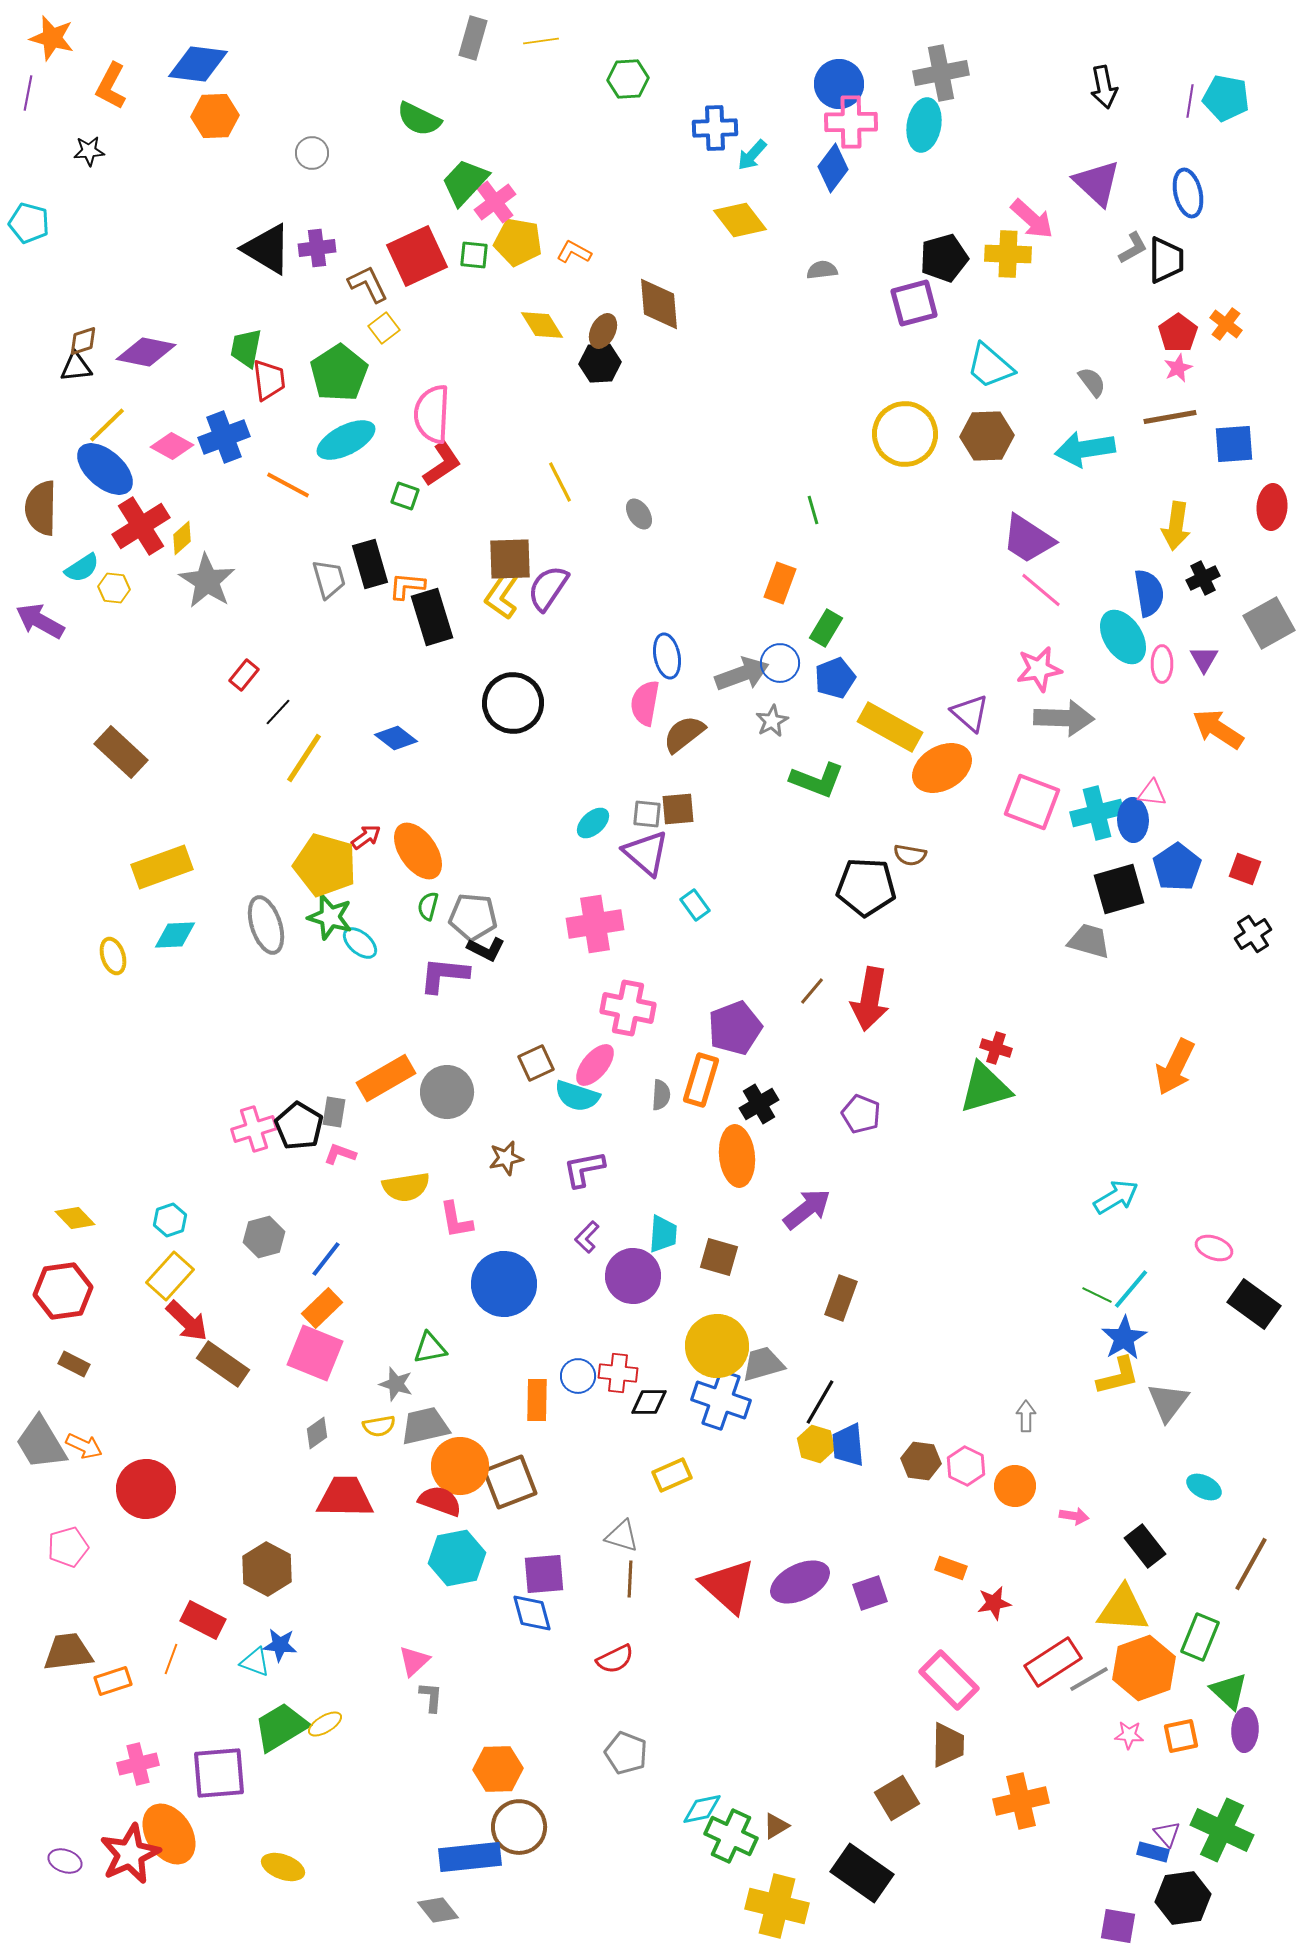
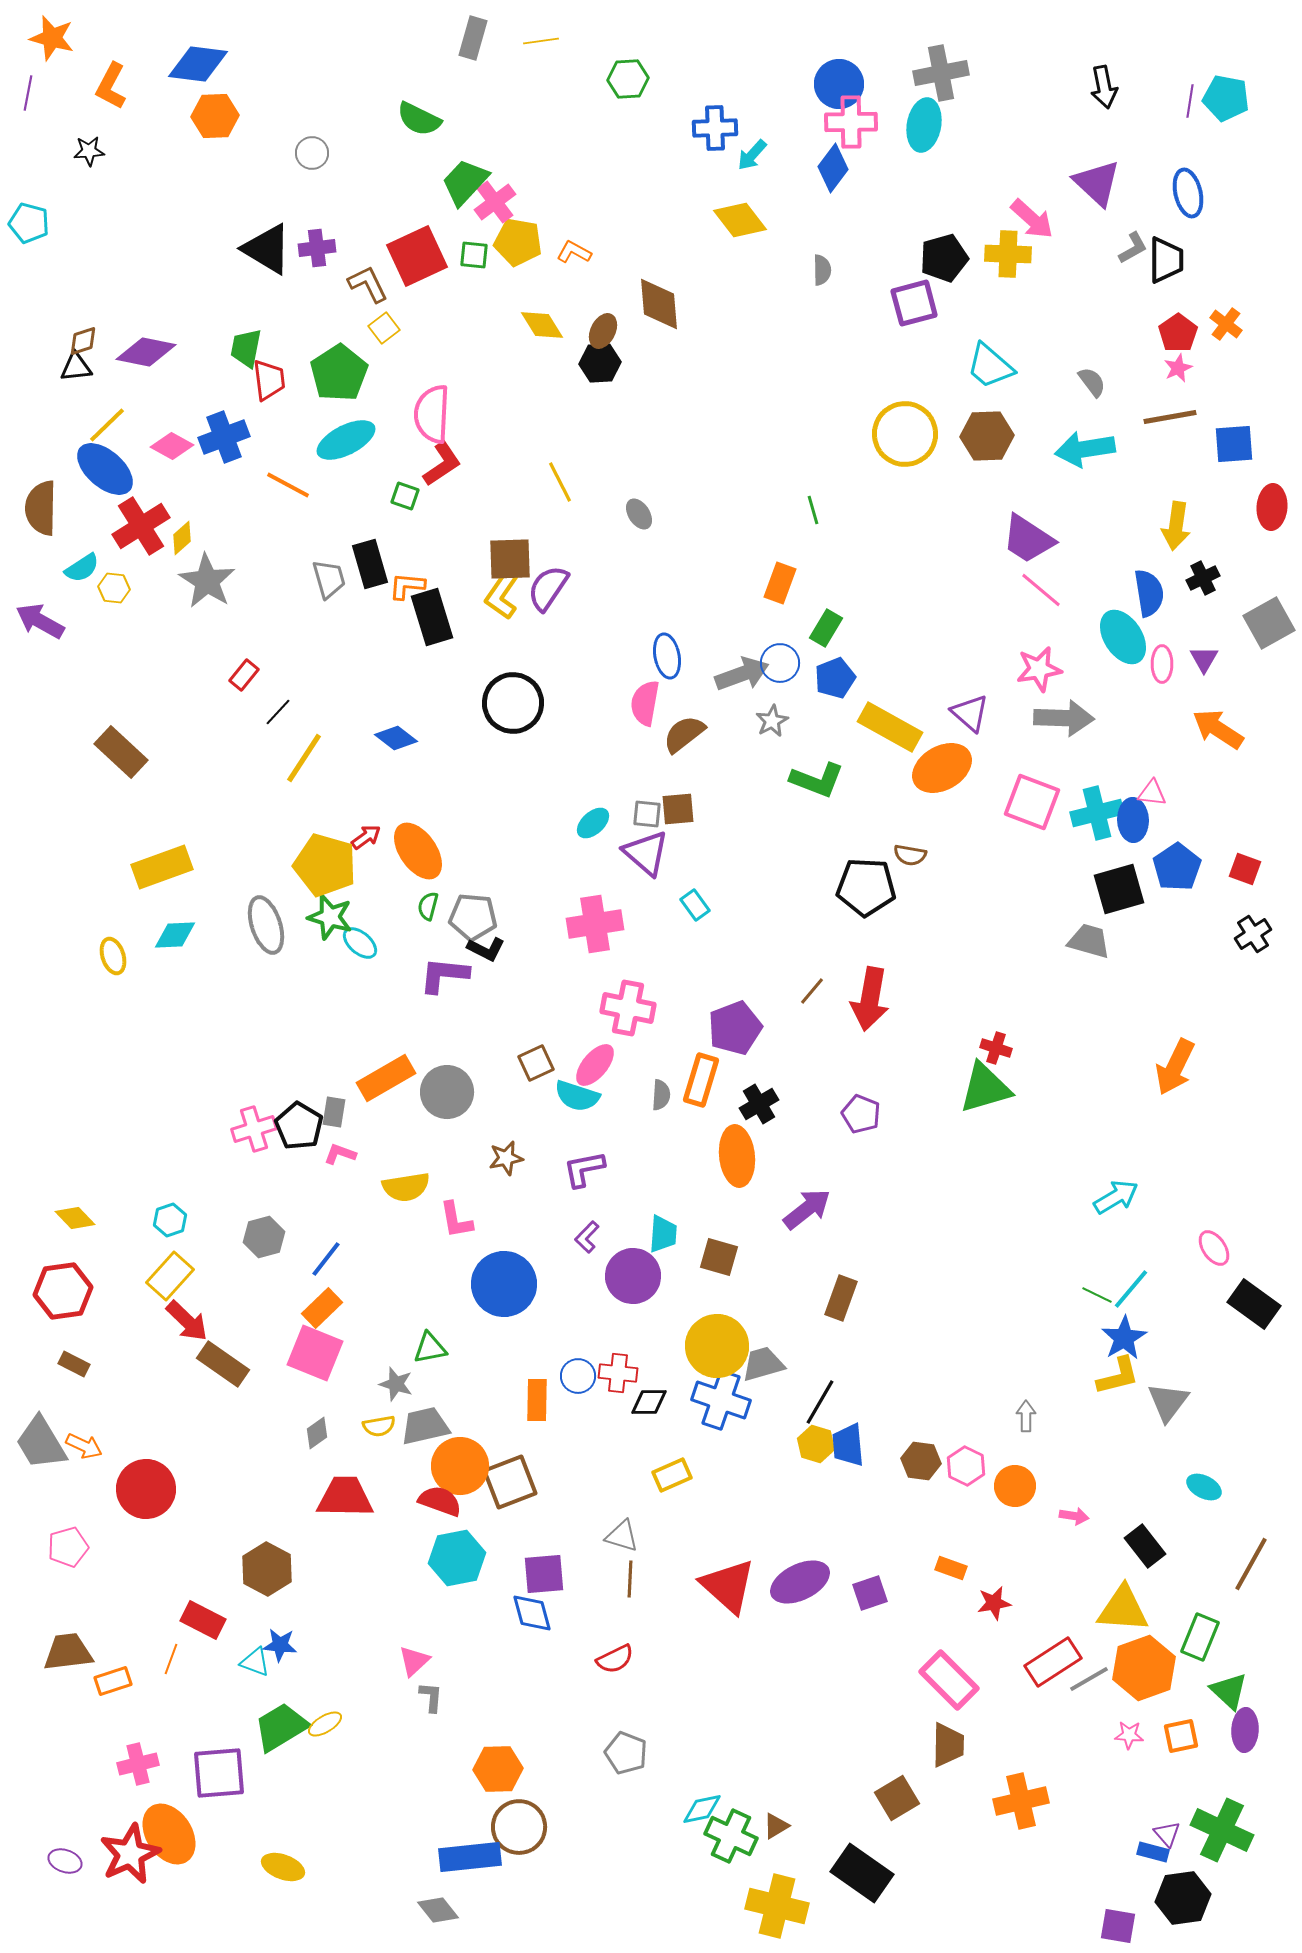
gray semicircle at (822, 270): rotated 96 degrees clockwise
pink ellipse at (1214, 1248): rotated 36 degrees clockwise
